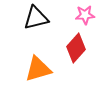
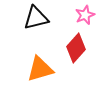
pink star: rotated 18 degrees counterclockwise
orange triangle: moved 2 px right
